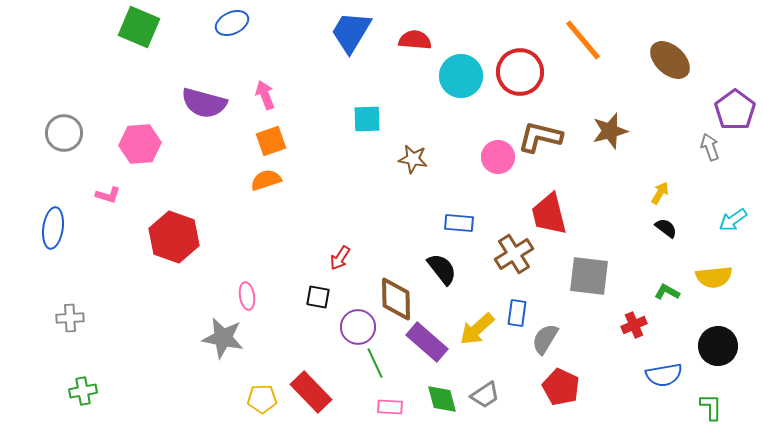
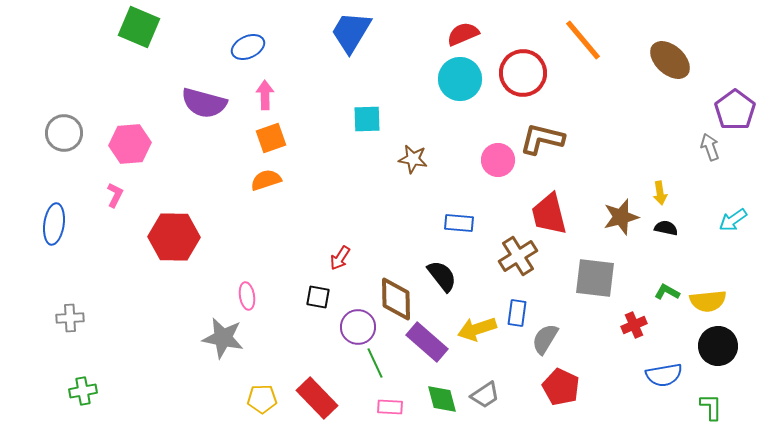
blue ellipse at (232, 23): moved 16 px right, 24 px down
red semicircle at (415, 40): moved 48 px right, 6 px up; rotated 28 degrees counterclockwise
red circle at (520, 72): moved 3 px right, 1 px down
cyan circle at (461, 76): moved 1 px left, 3 px down
pink arrow at (265, 95): rotated 20 degrees clockwise
brown star at (610, 131): moved 11 px right, 86 px down
brown L-shape at (540, 137): moved 2 px right, 2 px down
orange square at (271, 141): moved 3 px up
pink hexagon at (140, 144): moved 10 px left
pink circle at (498, 157): moved 3 px down
yellow arrow at (660, 193): rotated 140 degrees clockwise
pink L-shape at (108, 195): moved 7 px right; rotated 80 degrees counterclockwise
blue ellipse at (53, 228): moved 1 px right, 4 px up
black semicircle at (666, 228): rotated 25 degrees counterclockwise
red hexagon at (174, 237): rotated 18 degrees counterclockwise
brown cross at (514, 254): moved 4 px right, 2 px down
black semicircle at (442, 269): moved 7 px down
gray square at (589, 276): moved 6 px right, 2 px down
yellow semicircle at (714, 277): moved 6 px left, 24 px down
yellow arrow at (477, 329): rotated 24 degrees clockwise
red rectangle at (311, 392): moved 6 px right, 6 px down
